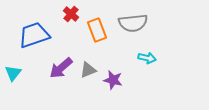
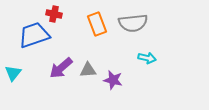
red cross: moved 17 px left; rotated 28 degrees counterclockwise
orange rectangle: moved 6 px up
gray triangle: rotated 18 degrees clockwise
